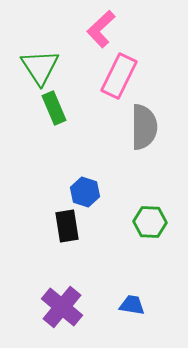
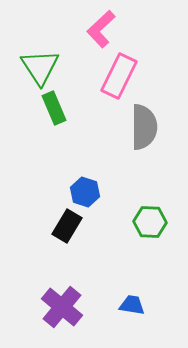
black rectangle: rotated 40 degrees clockwise
